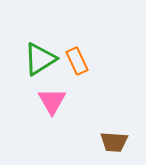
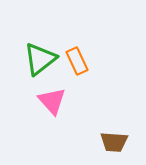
green triangle: rotated 6 degrees counterclockwise
pink triangle: rotated 12 degrees counterclockwise
